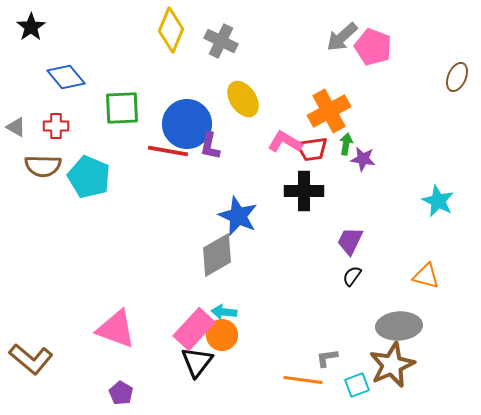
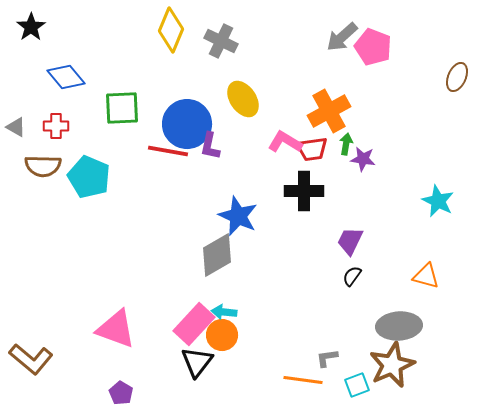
pink rectangle: moved 5 px up
